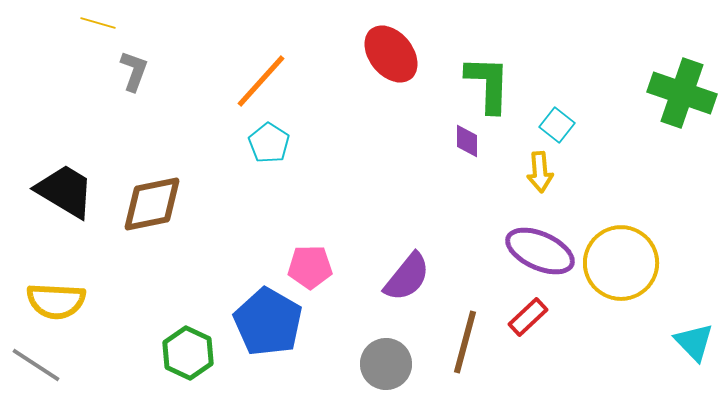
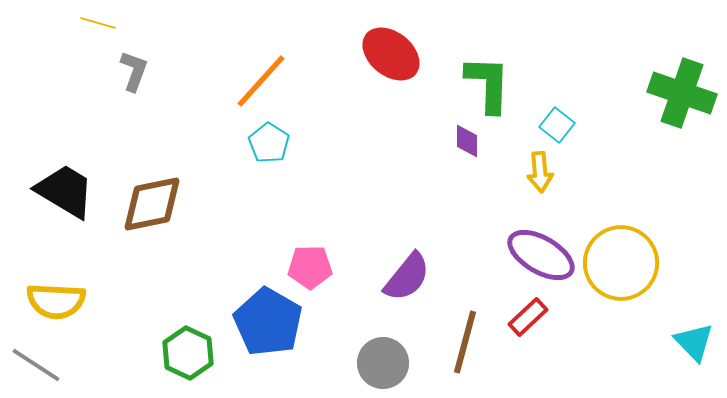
red ellipse: rotated 12 degrees counterclockwise
purple ellipse: moved 1 px right, 4 px down; rotated 6 degrees clockwise
gray circle: moved 3 px left, 1 px up
